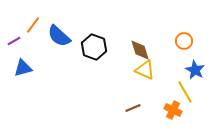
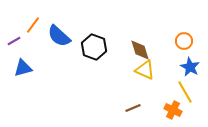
blue star: moved 5 px left, 3 px up
